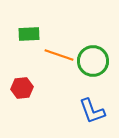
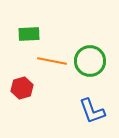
orange line: moved 7 px left, 6 px down; rotated 8 degrees counterclockwise
green circle: moved 3 px left
red hexagon: rotated 10 degrees counterclockwise
